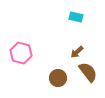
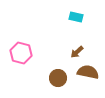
brown semicircle: rotated 40 degrees counterclockwise
